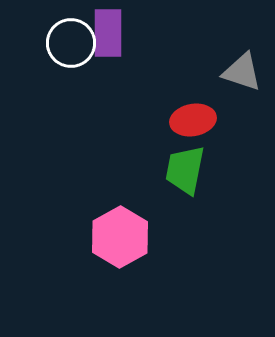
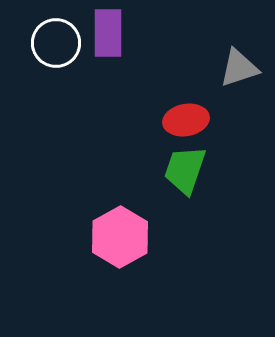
white circle: moved 15 px left
gray triangle: moved 3 px left, 4 px up; rotated 36 degrees counterclockwise
red ellipse: moved 7 px left
green trapezoid: rotated 8 degrees clockwise
